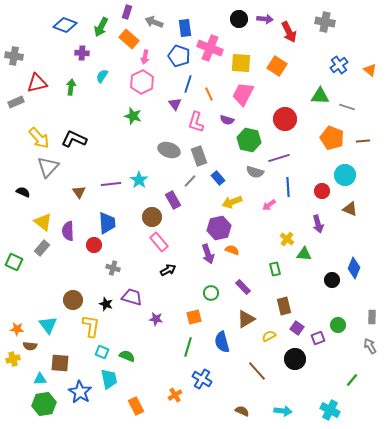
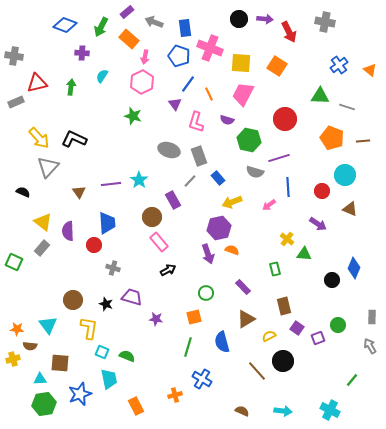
purple rectangle at (127, 12): rotated 32 degrees clockwise
blue line at (188, 84): rotated 18 degrees clockwise
purple arrow at (318, 224): rotated 42 degrees counterclockwise
green circle at (211, 293): moved 5 px left
yellow L-shape at (91, 326): moved 2 px left, 2 px down
black circle at (295, 359): moved 12 px left, 2 px down
blue star at (80, 392): moved 2 px down; rotated 20 degrees clockwise
orange cross at (175, 395): rotated 16 degrees clockwise
